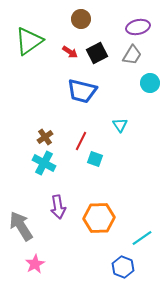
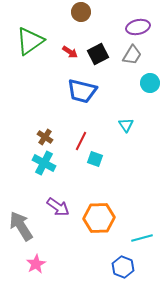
brown circle: moved 7 px up
green triangle: moved 1 px right
black square: moved 1 px right, 1 px down
cyan triangle: moved 6 px right
brown cross: rotated 21 degrees counterclockwise
purple arrow: rotated 45 degrees counterclockwise
cyan line: rotated 20 degrees clockwise
pink star: moved 1 px right
